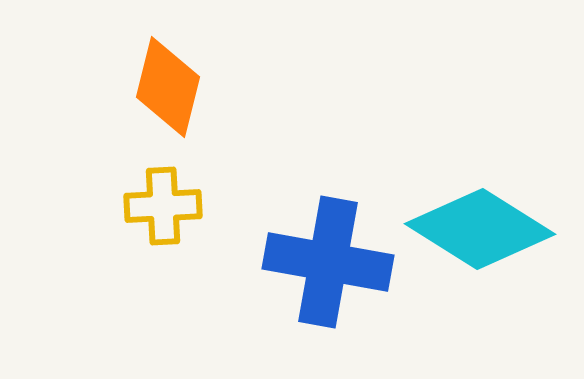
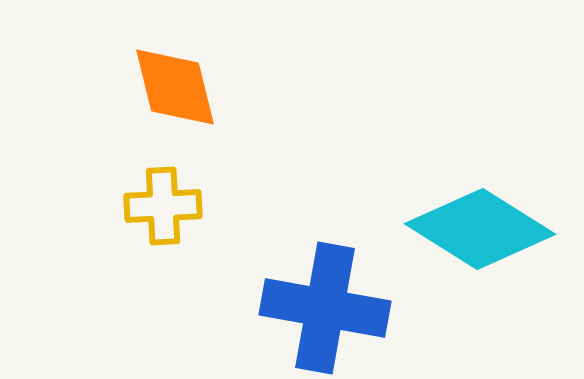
orange diamond: moved 7 px right; rotated 28 degrees counterclockwise
blue cross: moved 3 px left, 46 px down
